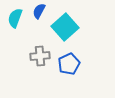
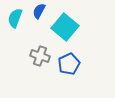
cyan square: rotated 8 degrees counterclockwise
gray cross: rotated 24 degrees clockwise
